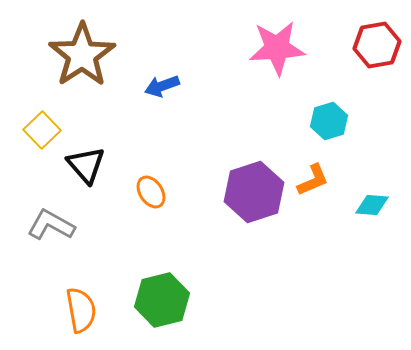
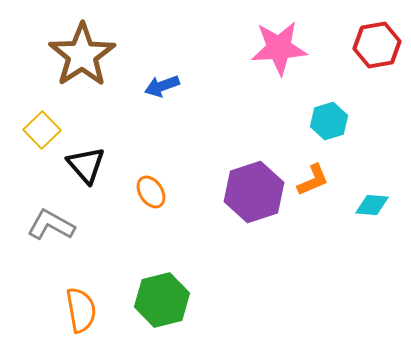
pink star: moved 2 px right
